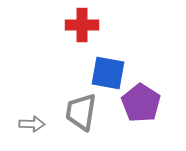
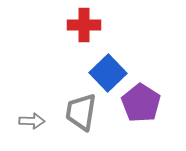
red cross: moved 2 px right
blue square: rotated 36 degrees clockwise
gray arrow: moved 3 px up
